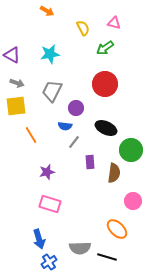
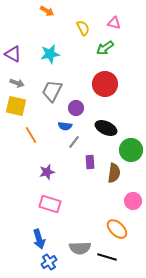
purple triangle: moved 1 px right, 1 px up
yellow square: rotated 20 degrees clockwise
